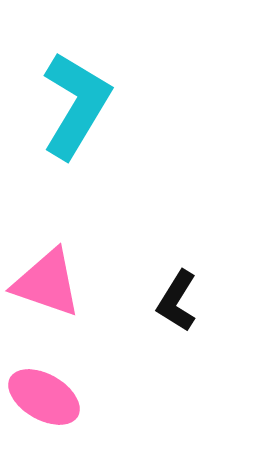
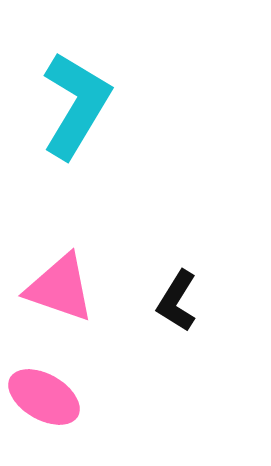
pink triangle: moved 13 px right, 5 px down
